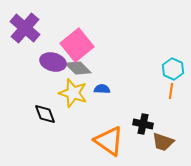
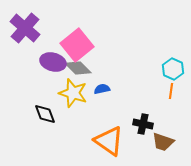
blue semicircle: rotated 14 degrees counterclockwise
